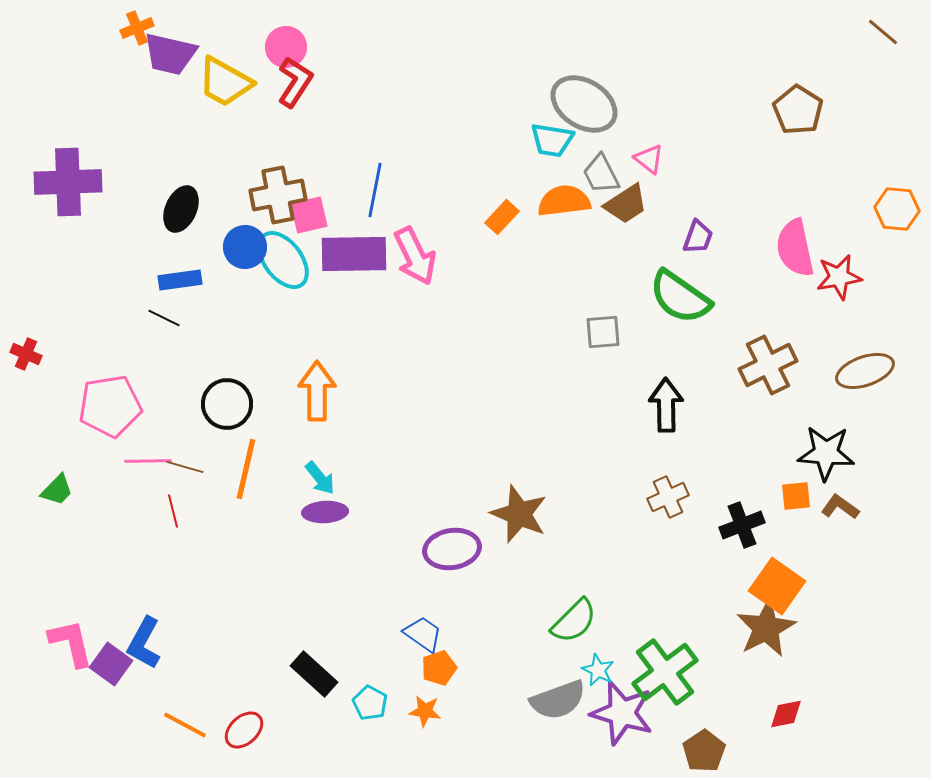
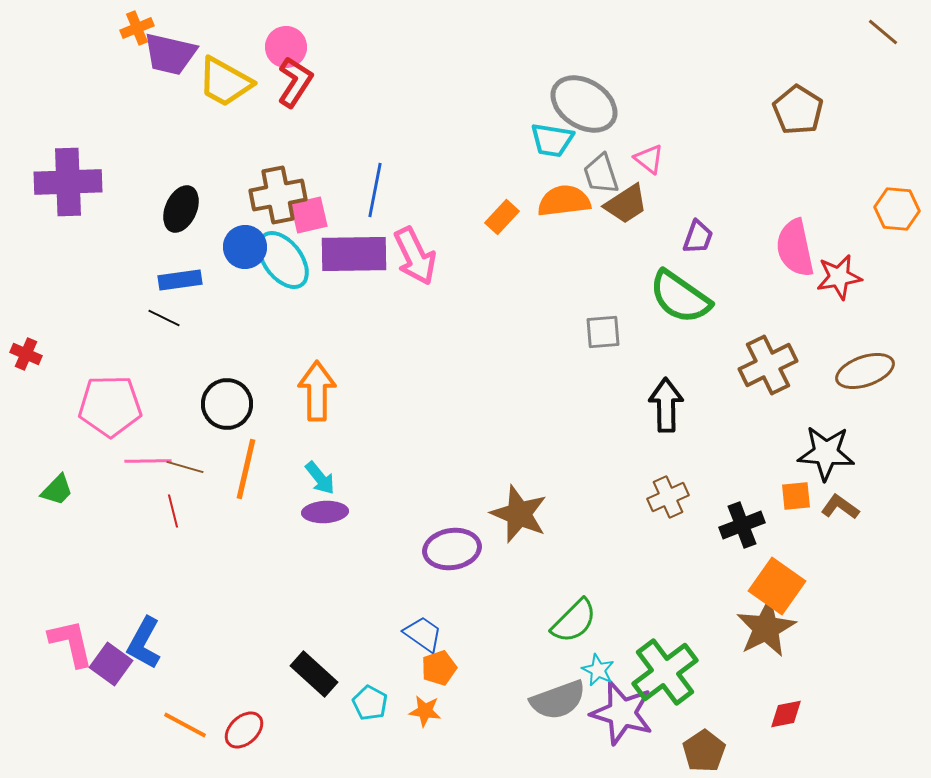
gray trapezoid at (601, 174): rotated 9 degrees clockwise
pink pentagon at (110, 406): rotated 8 degrees clockwise
